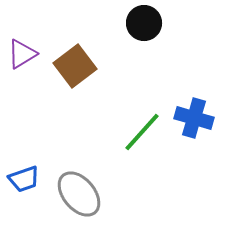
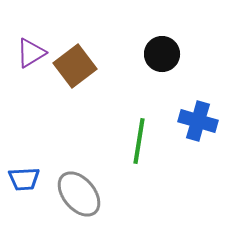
black circle: moved 18 px right, 31 px down
purple triangle: moved 9 px right, 1 px up
blue cross: moved 4 px right, 3 px down
green line: moved 3 px left, 9 px down; rotated 33 degrees counterclockwise
blue trapezoid: rotated 16 degrees clockwise
